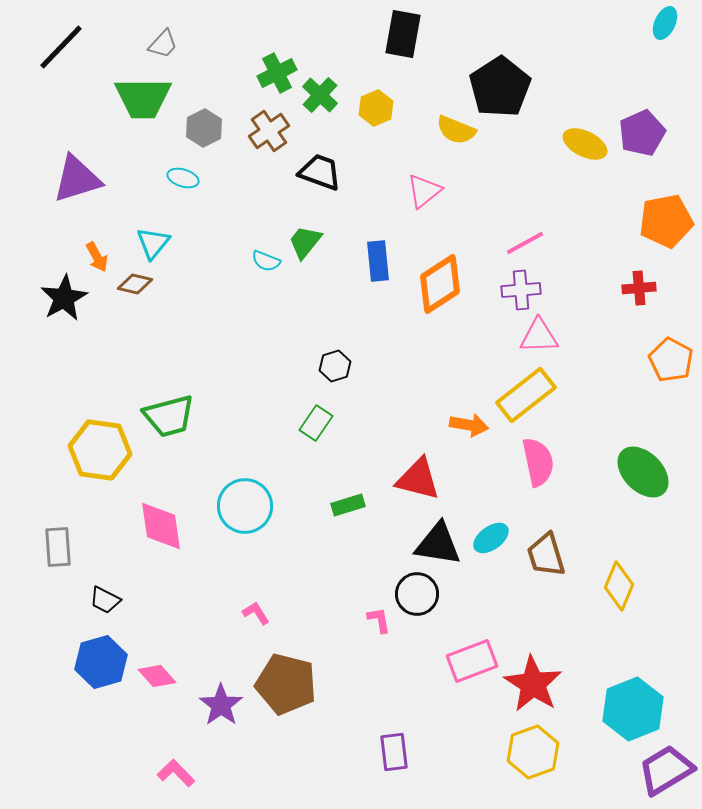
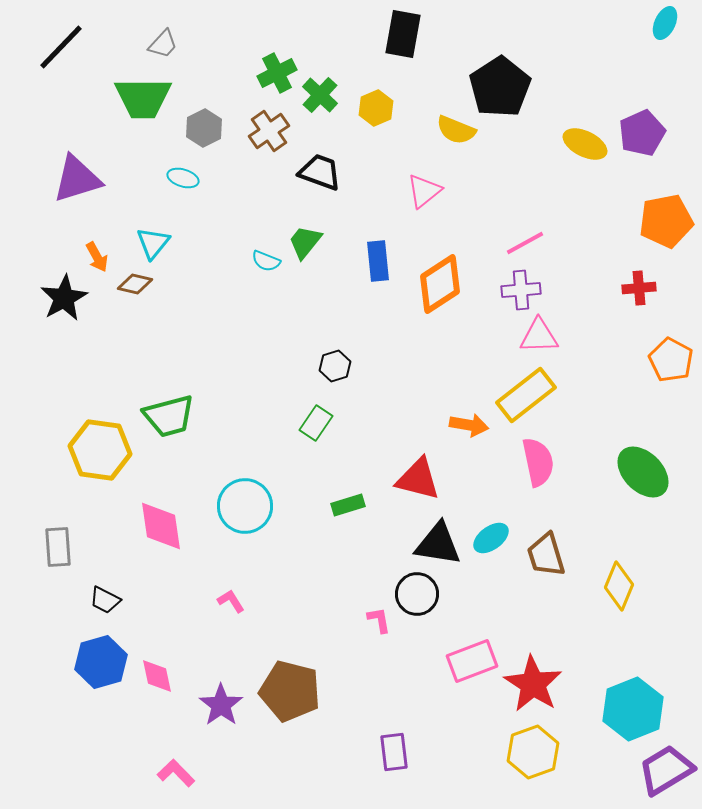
pink L-shape at (256, 613): moved 25 px left, 12 px up
pink diamond at (157, 676): rotated 30 degrees clockwise
brown pentagon at (286, 684): moved 4 px right, 7 px down
